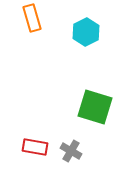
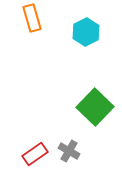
green square: rotated 27 degrees clockwise
red rectangle: moved 7 px down; rotated 45 degrees counterclockwise
gray cross: moved 2 px left
